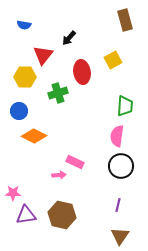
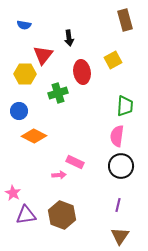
black arrow: rotated 49 degrees counterclockwise
yellow hexagon: moved 3 px up
pink star: rotated 28 degrees clockwise
brown hexagon: rotated 8 degrees clockwise
